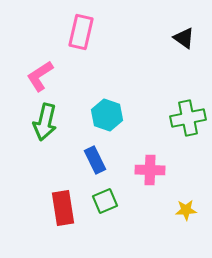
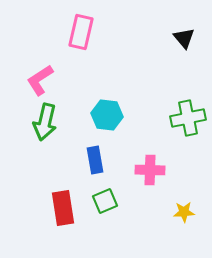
black triangle: rotated 15 degrees clockwise
pink L-shape: moved 4 px down
cyan hexagon: rotated 12 degrees counterclockwise
blue rectangle: rotated 16 degrees clockwise
yellow star: moved 2 px left, 2 px down
